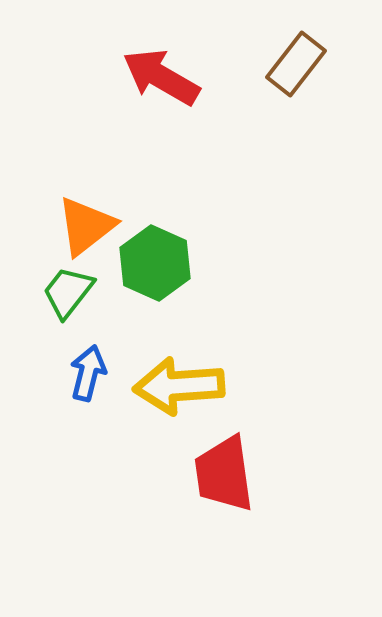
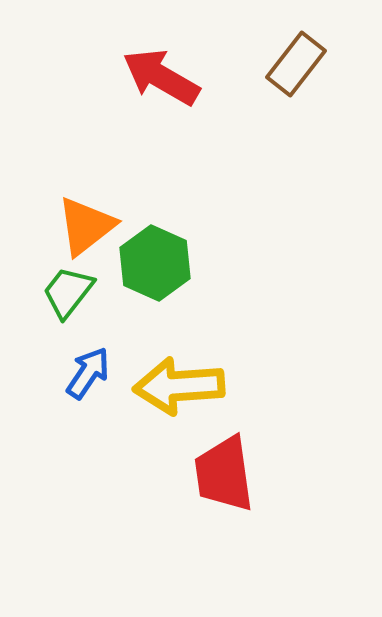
blue arrow: rotated 20 degrees clockwise
